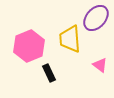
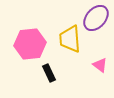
pink hexagon: moved 1 px right, 2 px up; rotated 16 degrees clockwise
